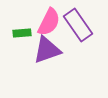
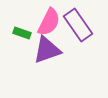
green rectangle: rotated 24 degrees clockwise
